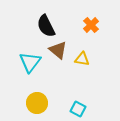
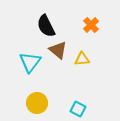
yellow triangle: rotated 14 degrees counterclockwise
